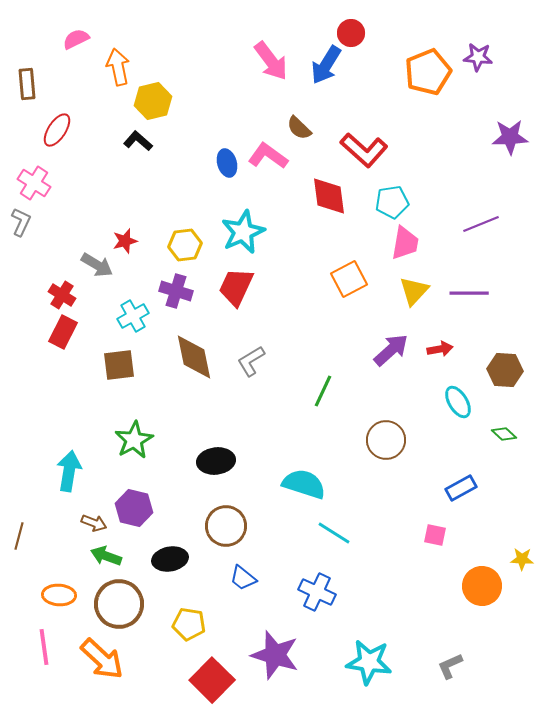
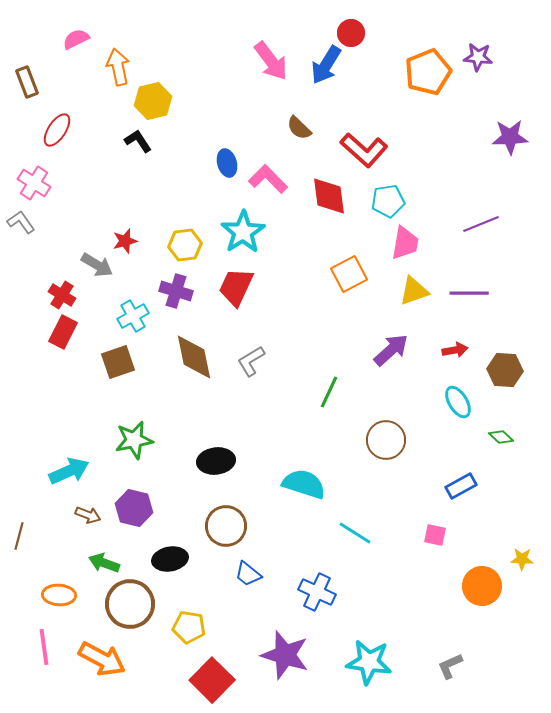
brown rectangle at (27, 84): moved 2 px up; rotated 16 degrees counterclockwise
black L-shape at (138, 141): rotated 16 degrees clockwise
pink L-shape at (268, 156): moved 23 px down; rotated 9 degrees clockwise
cyan pentagon at (392, 202): moved 4 px left, 1 px up
gray L-shape at (21, 222): rotated 60 degrees counterclockwise
cyan star at (243, 232): rotated 9 degrees counterclockwise
orange square at (349, 279): moved 5 px up
yellow triangle at (414, 291): rotated 28 degrees clockwise
red arrow at (440, 349): moved 15 px right, 1 px down
brown square at (119, 365): moved 1 px left, 3 px up; rotated 12 degrees counterclockwise
green line at (323, 391): moved 6 px right, 1 px down
green diamond at (504, 434): moved 3 px left, 3 px down
green star at (134, 440): rotated 18 degrees clockwise
cyan arrow at (69, 471): rotated 57 degrees clockwise
blue rectangle at (461, 488): moved 2 px up
brown arrow at (94, 523): moved 6 px left, 8 px up
cyan line at (334, 533): moved 21 px right
green arrow at (106, 556): moved 2 px left, 7 px down
blue trapezoid at (243, 578): moved 5 px right, 4 px up
brown circle at (119, 604): moved 11 px right
yellow pentagon at (189, 624): moved 3 px down
purple star at (275, 655): moved 10 px right
orange arrow at (102, 659): rotated 15 degrees counterclockwise
